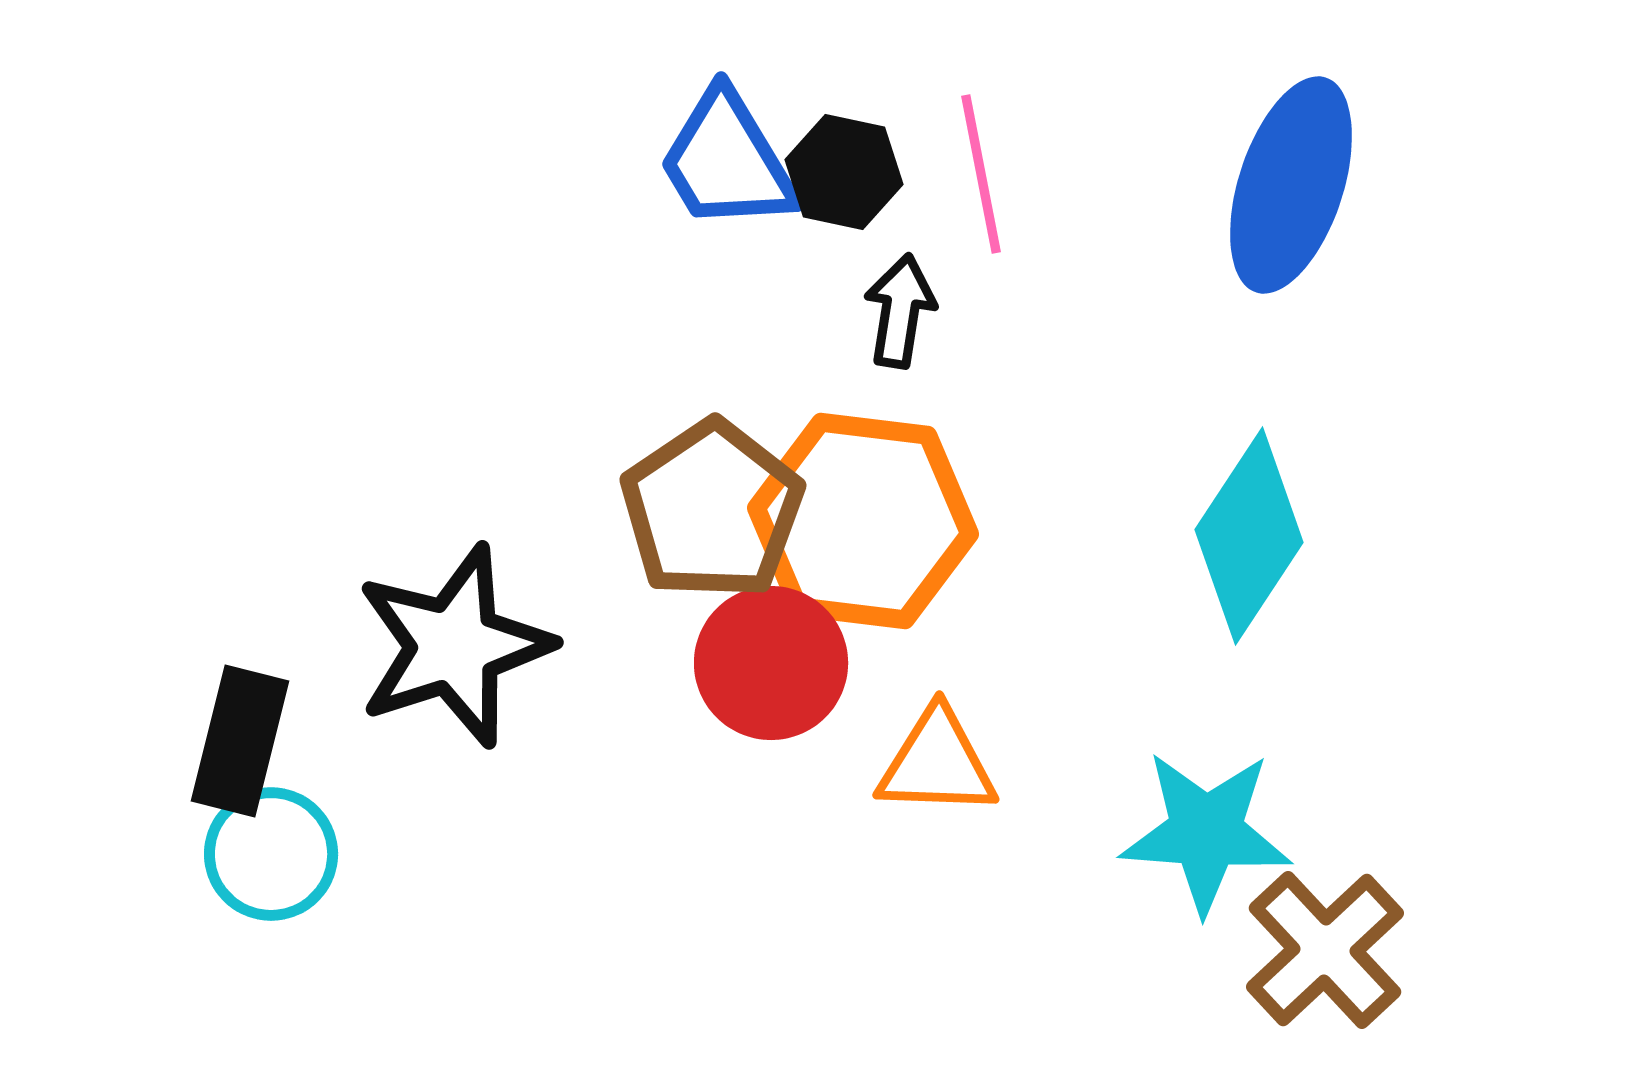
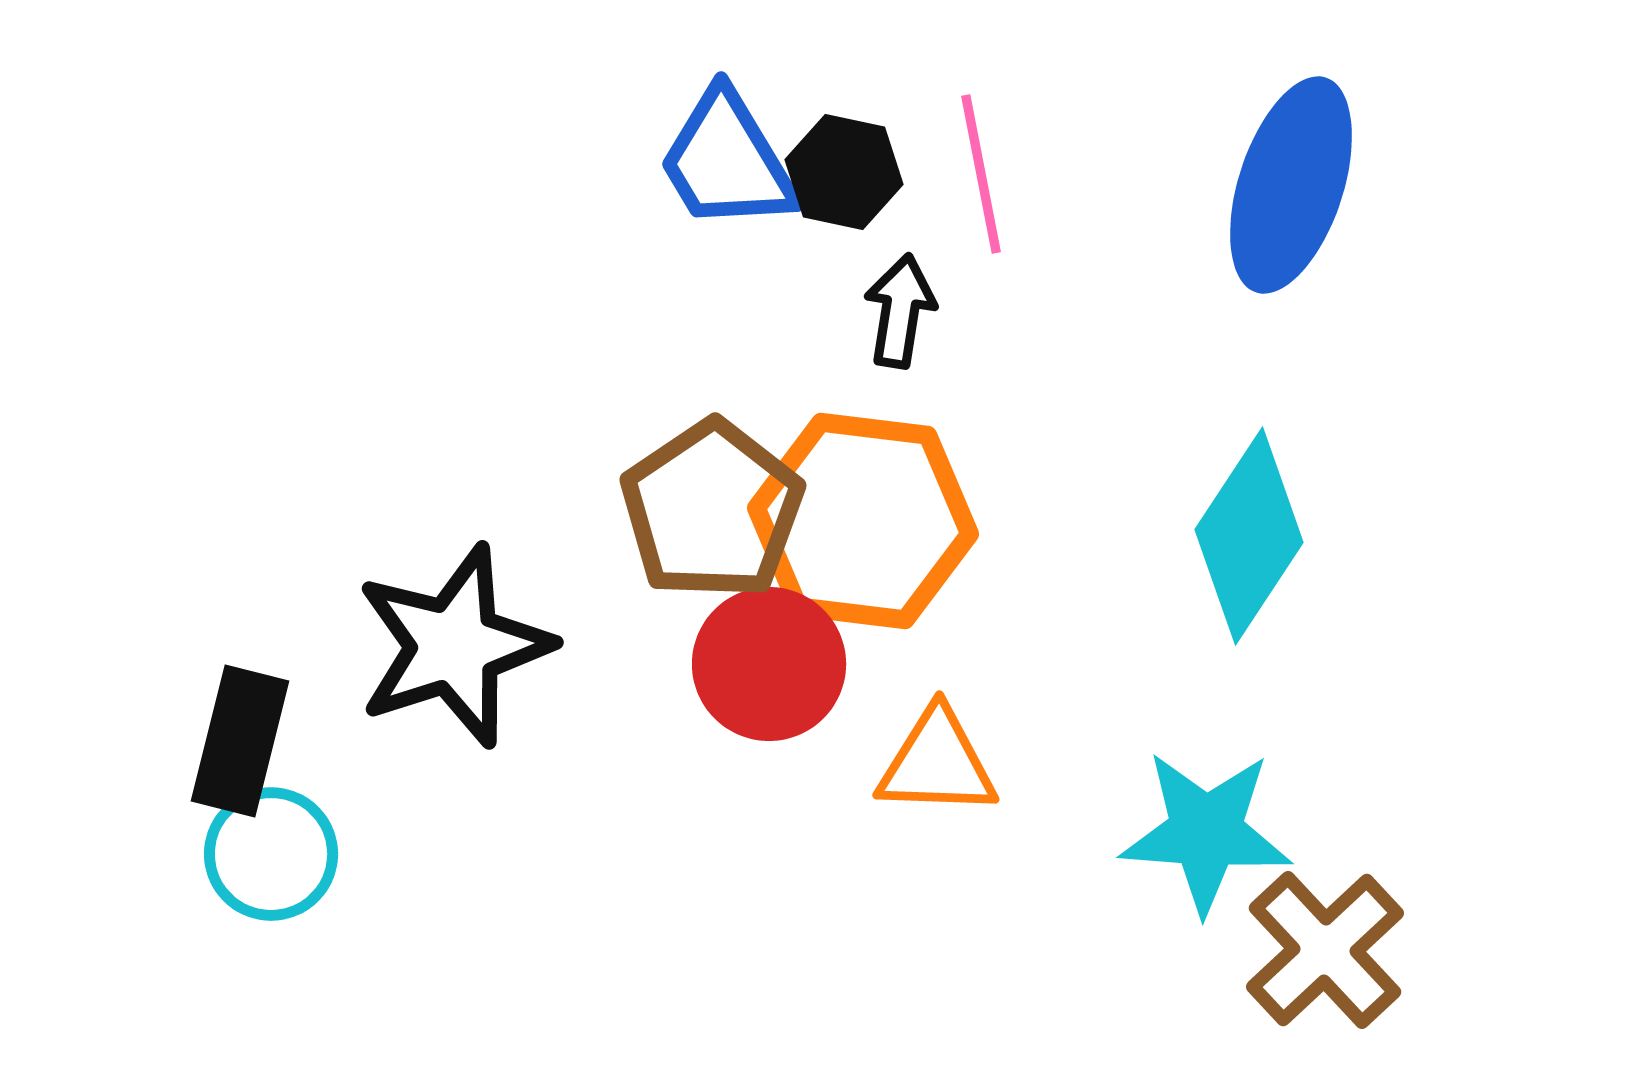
red circle: moved 2 px left, 1 px down
